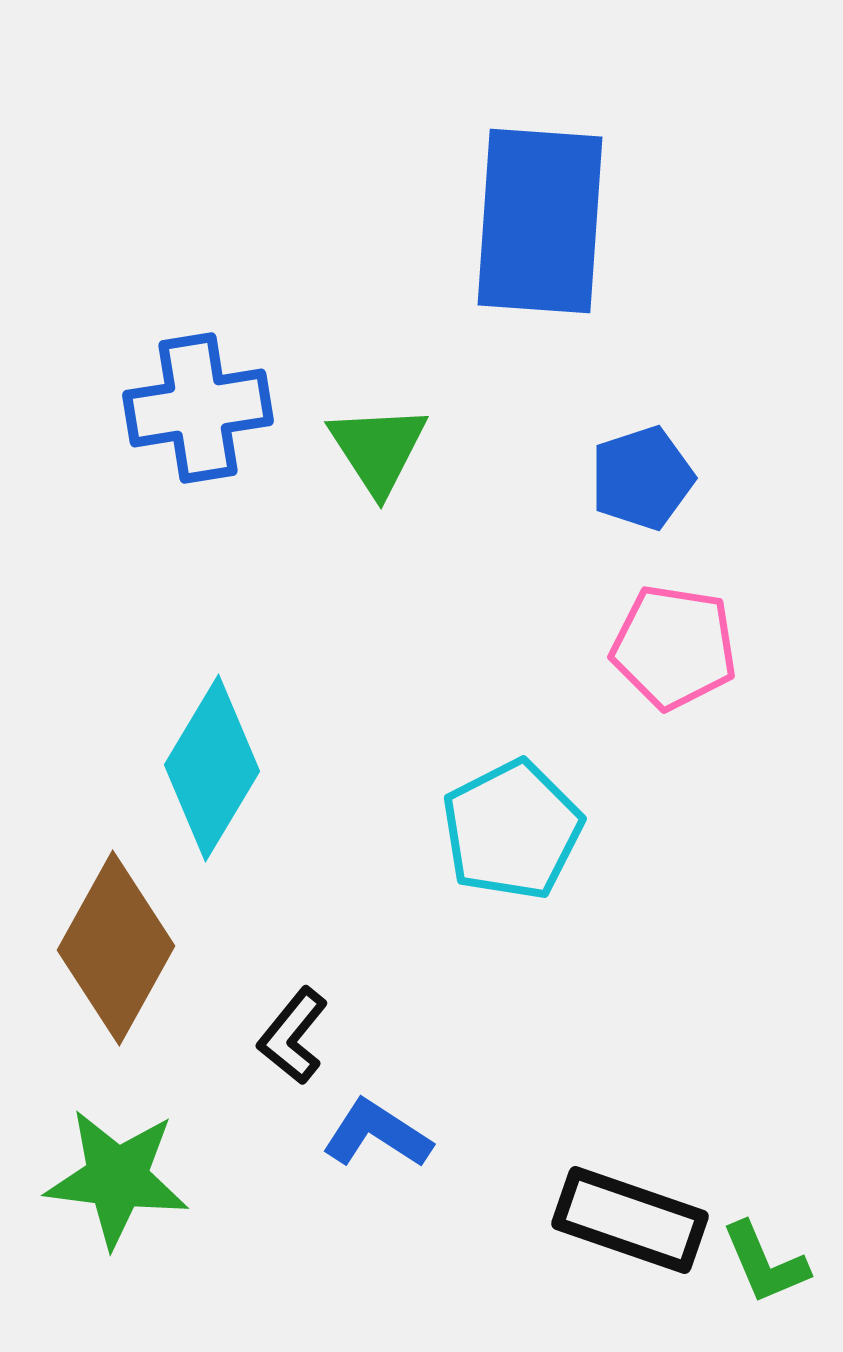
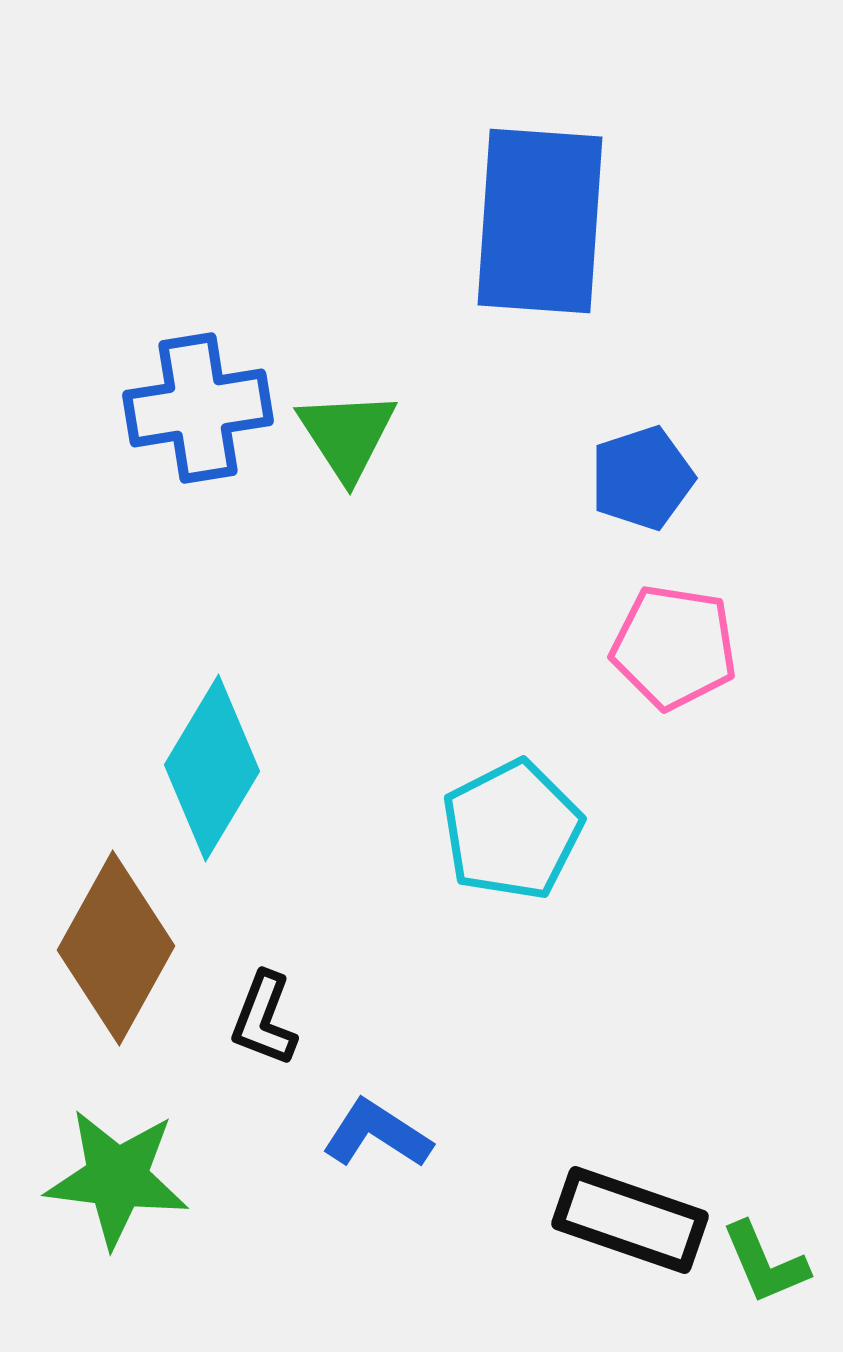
green triangle: moved 31 px left, 14 px up
black L-shape: moved 29 px left, 17 px up; rotated 18 degrees counterclockwise
